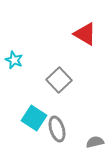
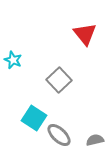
red triangle: rotated 20 degrees clockwise
cyan star: moved 1 px left
gray ellipse: moved 2 px right, 6 px down; rotated 30 degrees counterclockwise
gray semicircle: moved 2 px up
